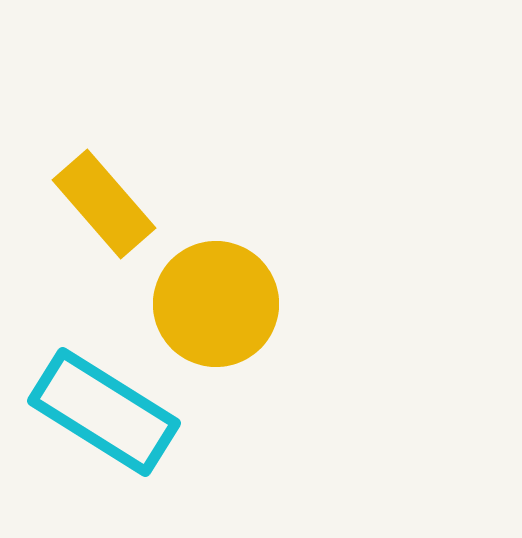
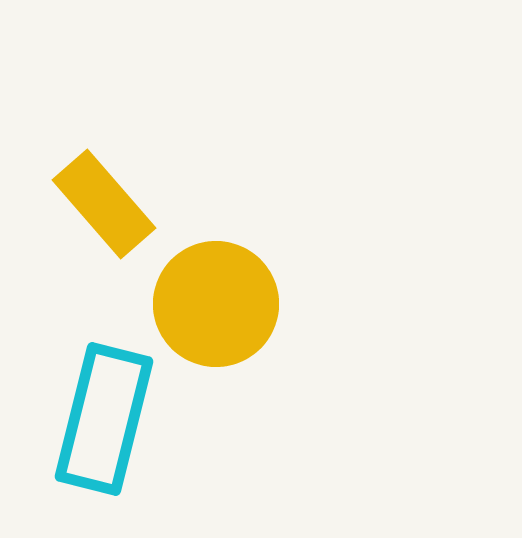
cyan rectangle: moved 7 px down; rotated 72 degrees clockwise
